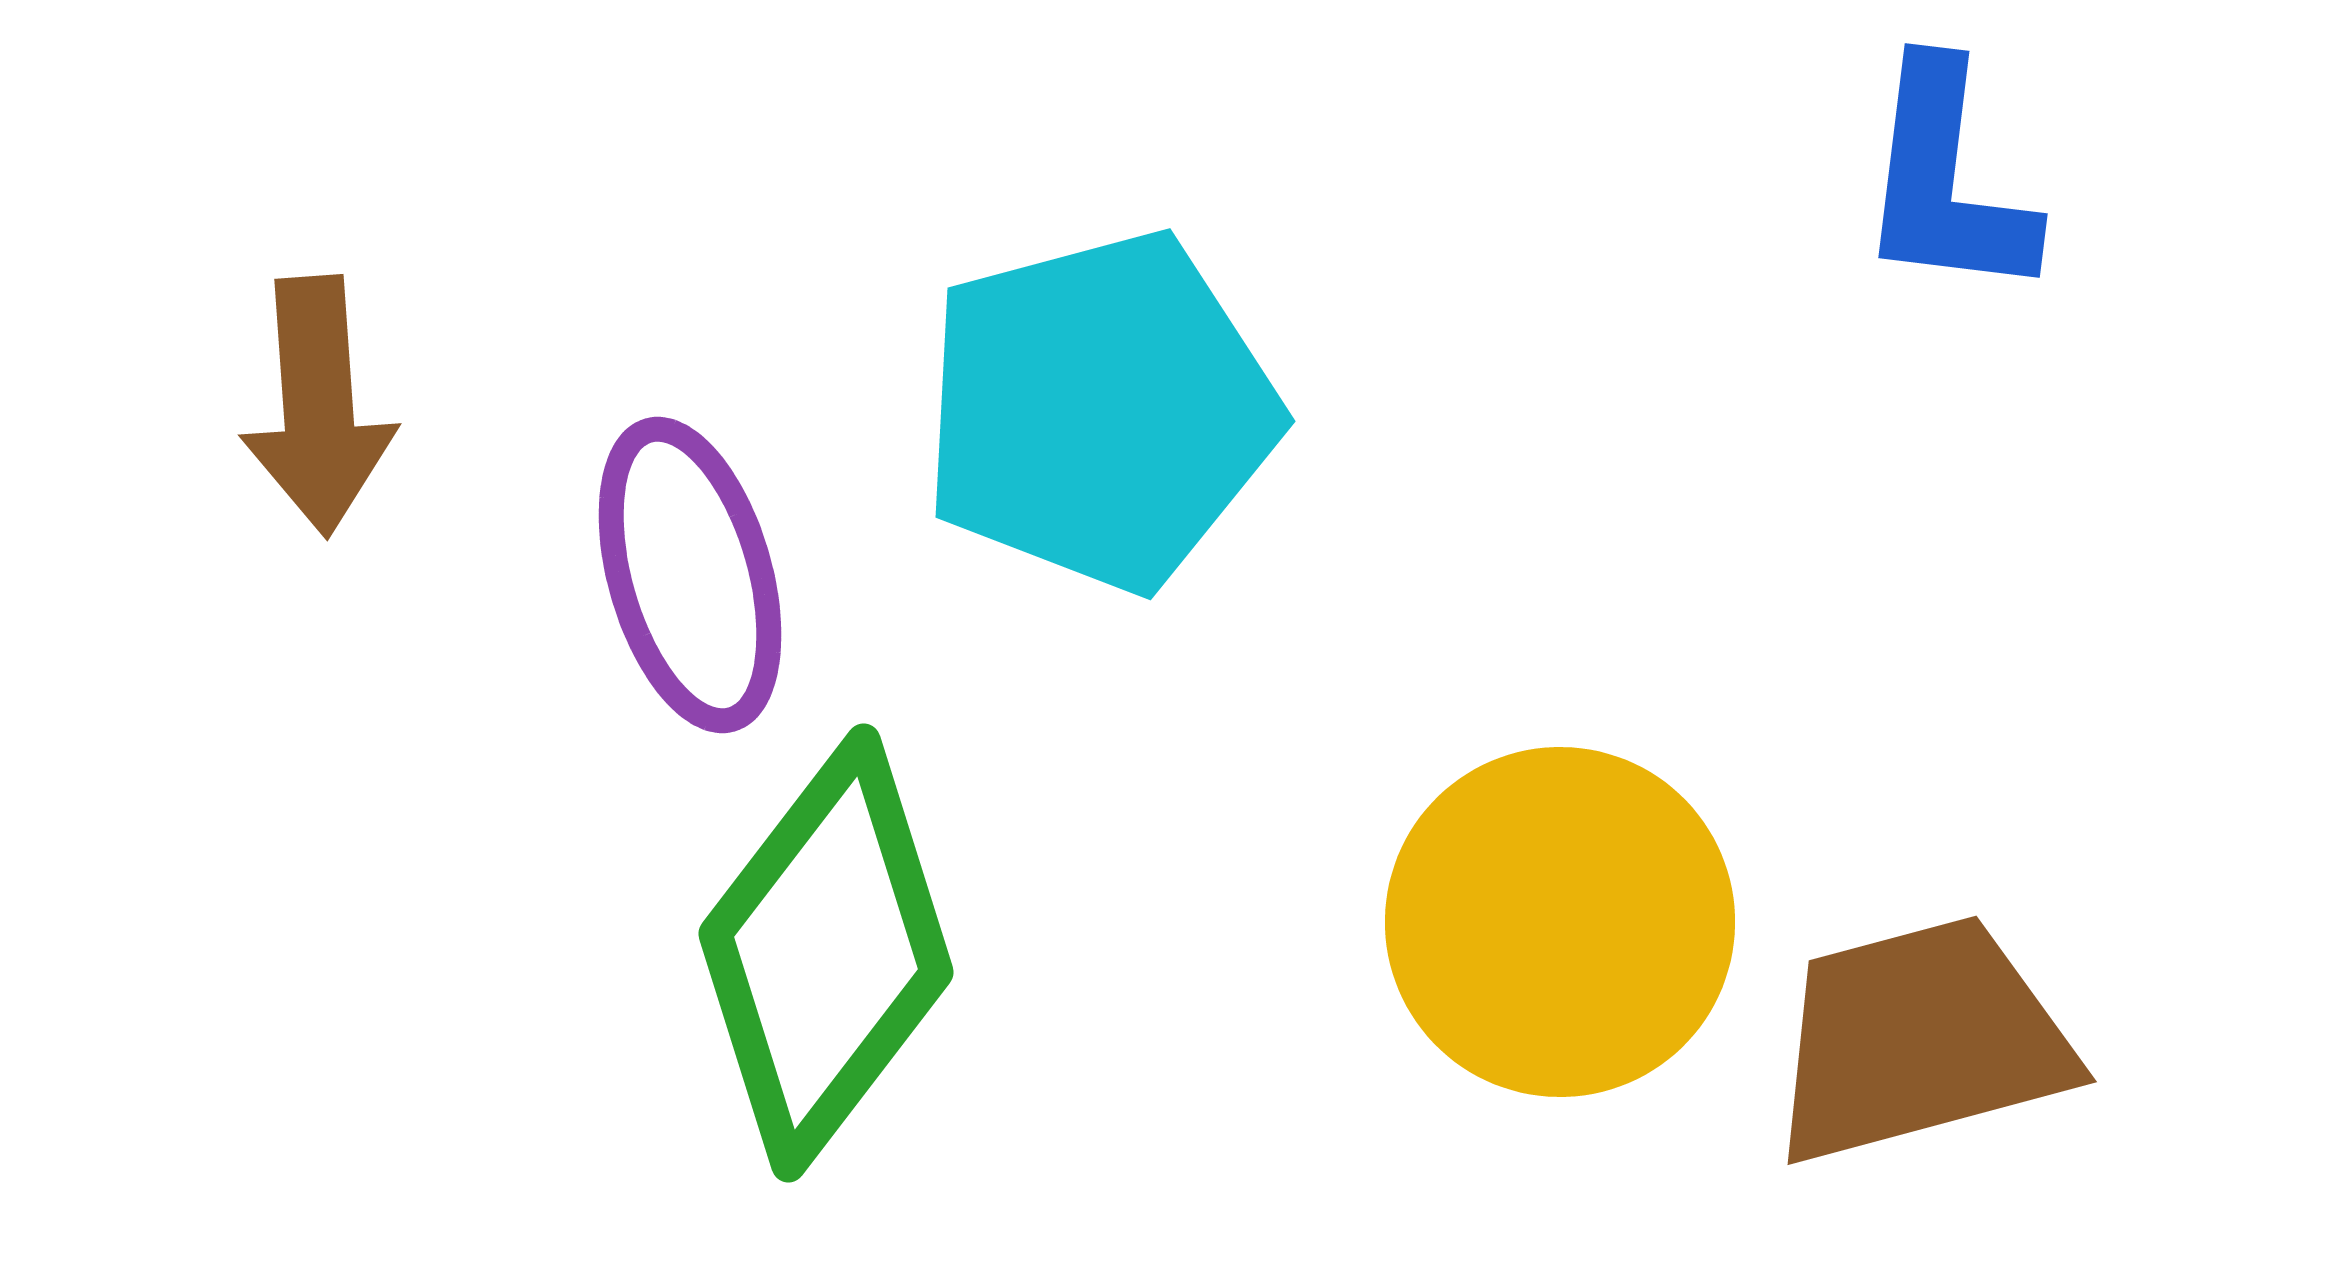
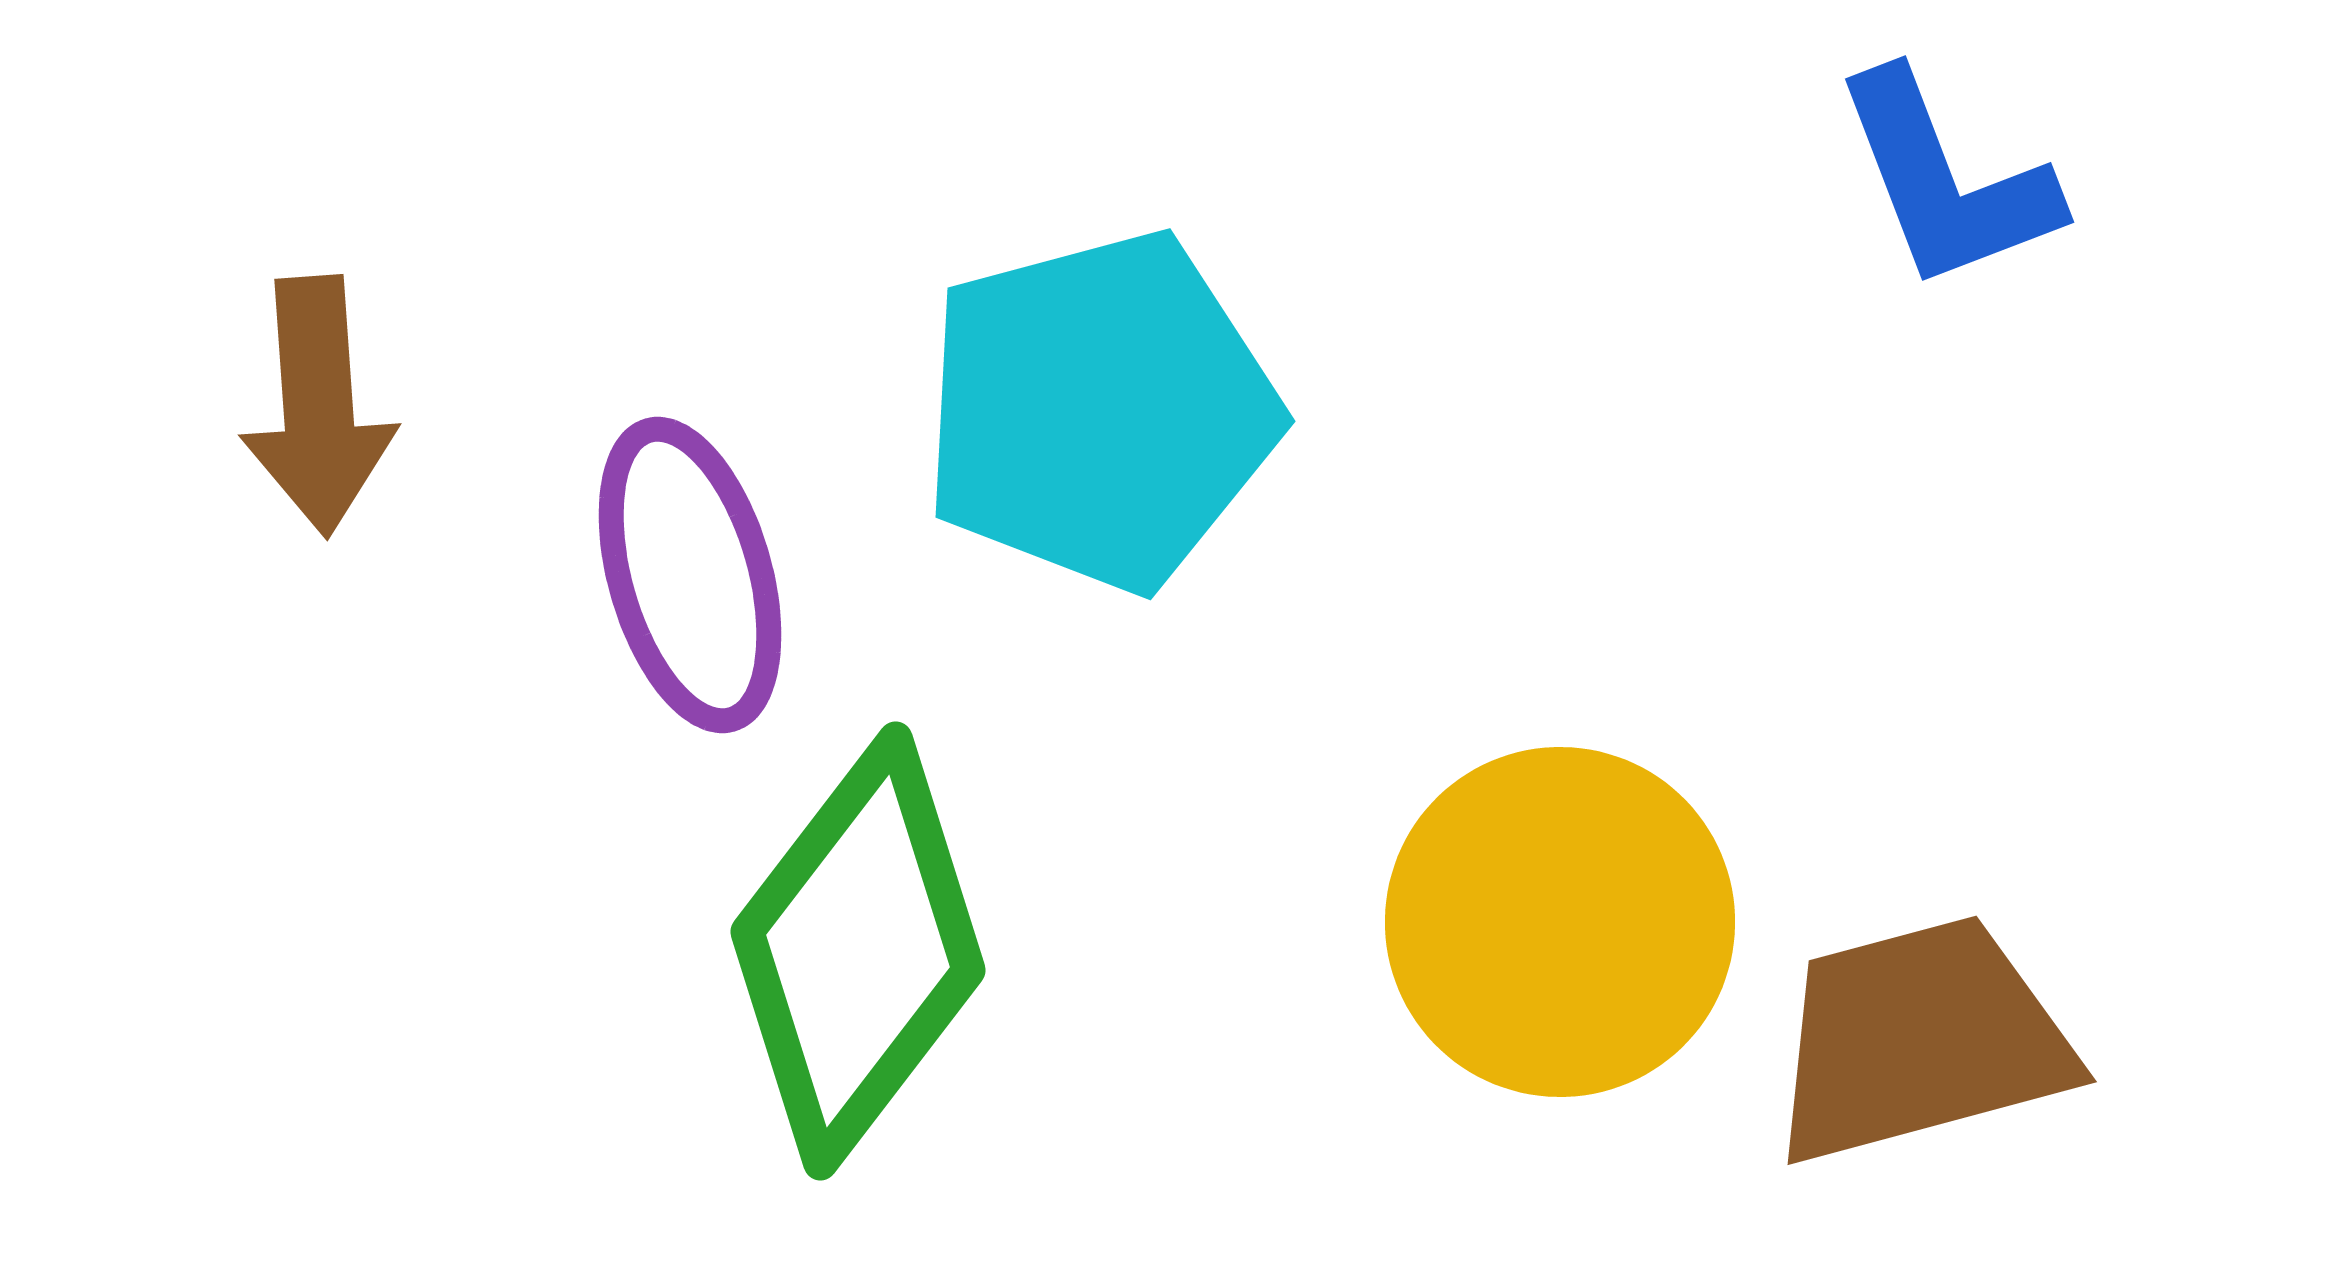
blue L-shape: rotated 28 degrees counterclockwise
green diamond: moved 32 px right, 2 px up
